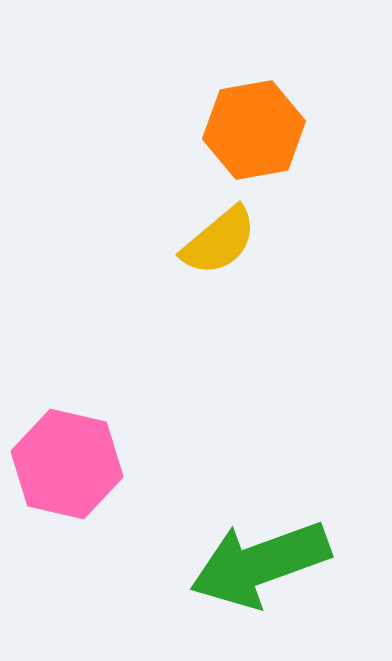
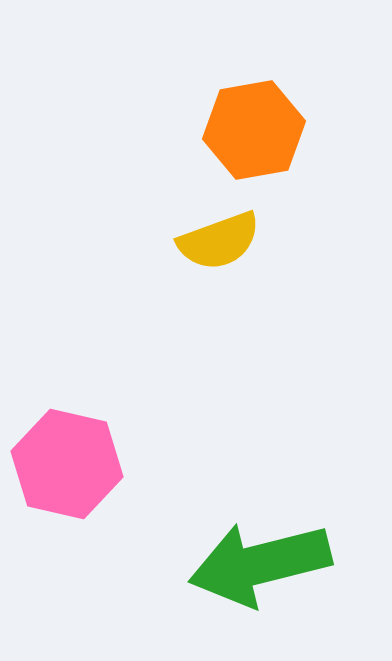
yellow semicircle: rotated 20 degrees clockwise
green arrow: rotated 6 degrees clockwise
